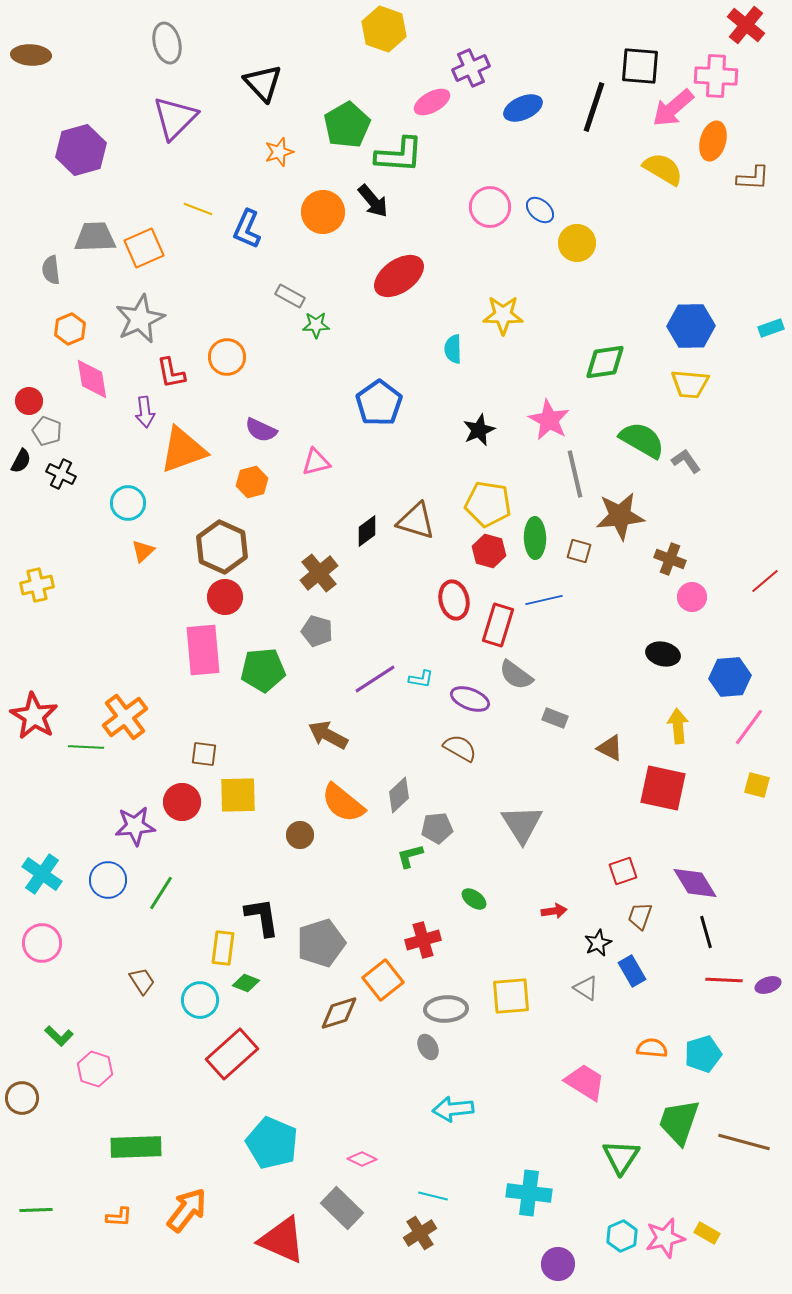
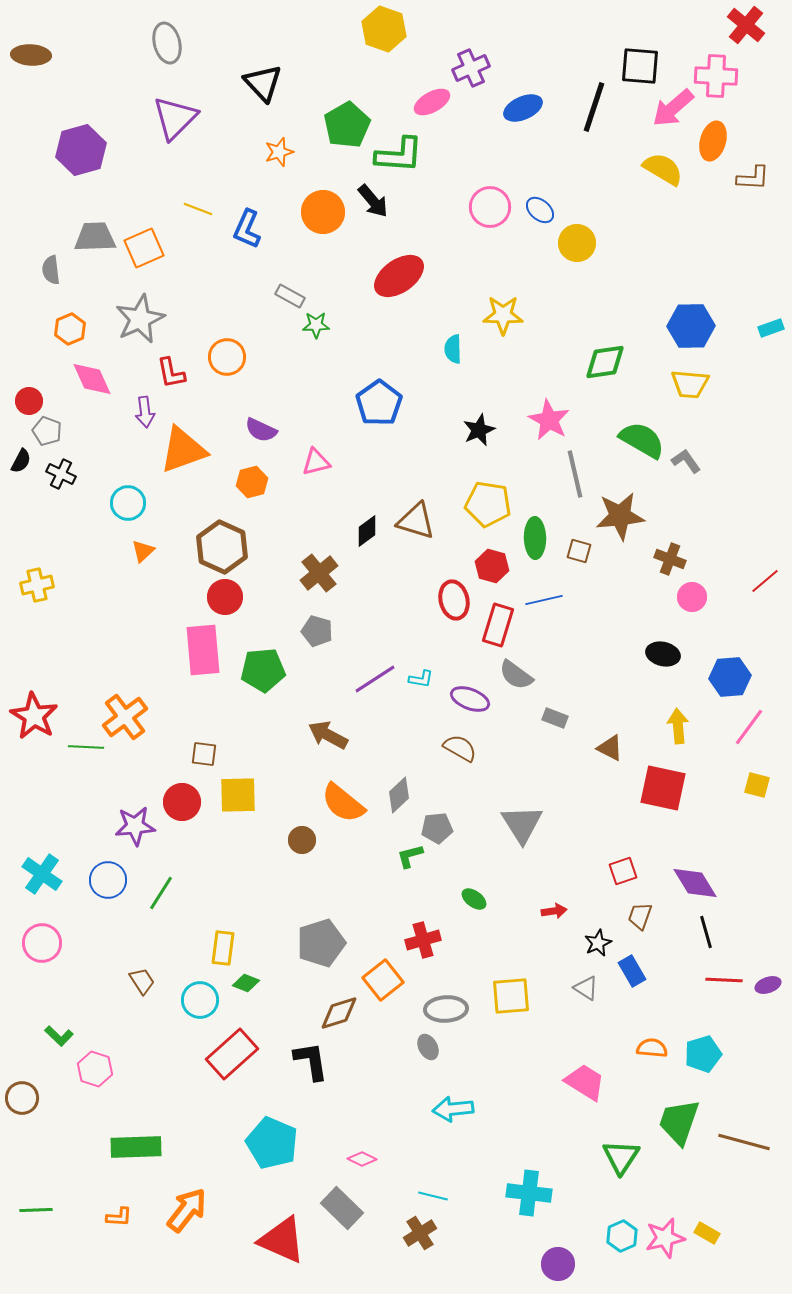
pink diamond at (92, 379): rotated 15 degrees counterclockwise
red hexagon at (489, 551): moved 3 px right, 15 px down
brown circle at (300, 835): moved 2 px right, 5 px down
black L-shape at (262, 917): moved 49 px right, 144 px down
